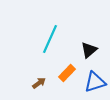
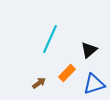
blue triangle: moved 1 px left, 2 px down
